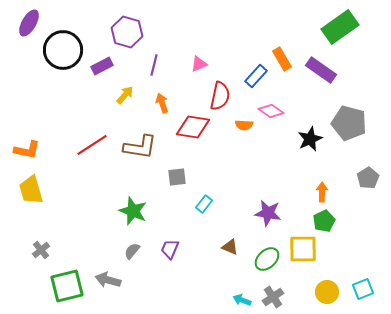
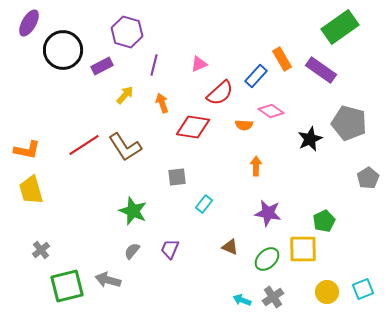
red semicircle at (220, 96): moved 3 px up; rotated 36 degrees clockwise
red line at (92, 145): moved 8 px left
brown L-shape at (140, 147): moved 15 px left; rotated 48 degrees clockwise
orange arrow at (322, 192): moved 66 px left, 26 px up
